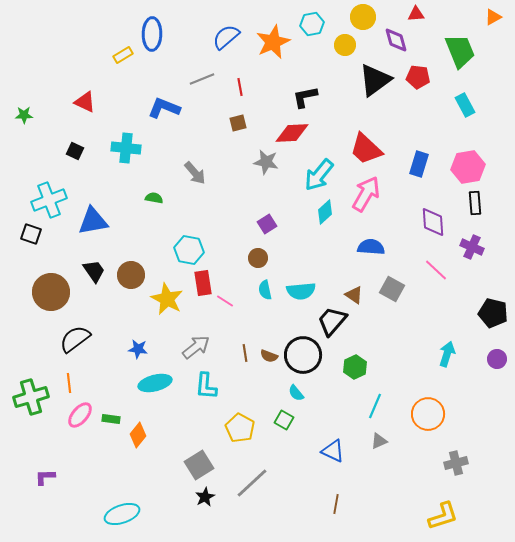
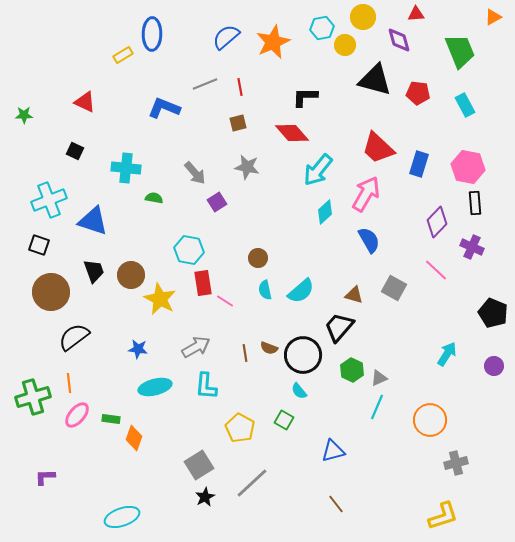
cyan hexagon at (312, 24): moved 10 px right, 4 px down
purple diamond at (396, 40): moved 3 px right
red pentagon at (418, 77): moved 16 px down
gray line at (202, 79): moved 3 px right, 5 px down
black triangle at (375, 80): rotated 51 degrees clockwise
black L-shape at (305, 97): rotated 12 degrees clockwise
red diamond at (292, 133): rotated 52 degrees clockwise
cyan cross at (126, 148): moved 20 px down
red trapezoid at (366, 149): moved 12 px right, 1 px up
gray star at (266, 162): moved 19 px left, 5 px down
pink hexagon at (468, 167): rotated 20 degrees clockwise
cyan arrow at (319, 175): moved 1 px left, 5 px up
blue triangle at (93, 221): rotated 28 degrees clockwise
purple diamond at (433, 222): moved 4 px right; rotated 48 degrees clockwise
purple square at (267, 224): moved 50 px left, 22 px up
black square at (31, 234): moved 8 px right, 11 px down
blue semicircle at (371, 247): moved 2 px left, 7 px up; rotated 56 degrees clockwise
black trapezoid at (94, 271): rotated 15 degrees clockwise
gray square at (392, 289): moved 2 px right, 1 px up
cyan semicircle at (301, 291): rotated 36 degrees counterclockwise
brown triangle at (354, 295): rotated 18 degrees counterclockwise
yellow star at (167, 299): moved 7 px left
black pentagon at (493, 313): rotated 8 degrees clockwise
black trapezoid at (332, 321): moved 7 px right, 6 px down
black semicircle at (75, 339): moved 1 px left, 2 px up
gray arrow at (196, 347): rotated 8 degrees clockwise
cyan arrow at (447, 354): rotated 15 degrees clockwise
brown semicircle at (269, 356): moved 8 px up
purple circle at (497, 359): moved 3 px left, 7 px down
green hexagon at (355, 367): moved 3 px left, 3 px down; rotated 10 degrees counterclockwise
cyan ellipse at (155, 383): moved 4 px down
cyan semicircle at (296, 393): moved 3 px right, 2 px up
green cross at (31, 397): moved 2 px right
cyan line at (375, 406): moved 2 px right, 1 px down
orange circle at (428, 414): moved 2 px right, 6 px down
pink ellipse at (80, 415): moved 3 px left
orange diamond at (138, 435): moved 4 px left, 3 px down; rotated 20 degrees counterclockwise
gray triangle at (379, 441): moved 63 px up
blue triangle at (333, 451): rotated 40 degrees counterclockwise
brown line at (336, 504): rotated 48 degrees counterclockwise
cyan ellipse at (122, 514): moved 3 px down
